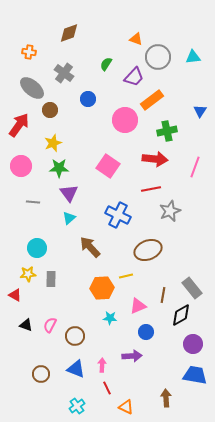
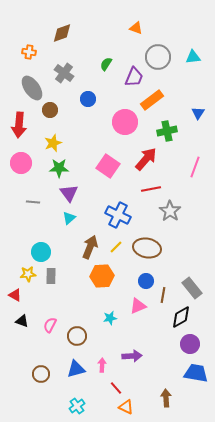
brown diamond at (69, 33): moved 7 px left
orange triangle at (136, 39): moved 11 px up
purple trapezoid at (134, 77): rotated 20 degrees counterclockwise
gray ellipse at (32, 88): rotated 15 degrees clockwise
blue triangle at (200, 111): moved 2 px left, 2 px down
pink circle at (125, 120): moved 2 px down
red arrow at (19, 125): rotated 150 degrees clockwise
red arrow at (155, 159): moved 9 px left; rotated 55 degrees counterclockwise
pink circle at (21, 166): moved 3 px up
gray star at (170, 211): rotated 15 degrees counterclockwise
brown arrow at (90, 247): rotated 65 degrees clockwise
cyan circle at (37, 248): moved 4 px right, 4 px down
brown ellipse at (148, 250): moved 1 px left, 2 px up; rotated 32 degrees clockwise
yellow line at (126, 276): moved 10 px left, 29 px up; rotated 32 degrees counterclockwise
gray rectangle at (51, 279): moved 3 px up
orange hexagon at (102, 288): moved 12 px up
black diamond at (181, 315): moved 2 px down
cyan star at (110, 318): rotated 16 degrees counterclockwise
black triangle at (26, 325): moved 4 px left, 4 px up
blue circle at (146, 332): moved 51 px up
brown circle at (75, 336): moved 2 px right
purple circle at (193, 344): moved 3 px left
blue triangle at (76, 369): rotated 36 degrees counterclockwise
blue trapezoid at (195, 375): moved 1 px right, 2 px up
red line at (107, 388): moved 9 px right; rotated 16 degrees counterclockwise
